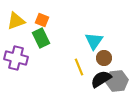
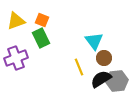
cyan triangle: rotated 12 degrees counterclockwise
purple cross: rotated 35 degrees counterclockwise
